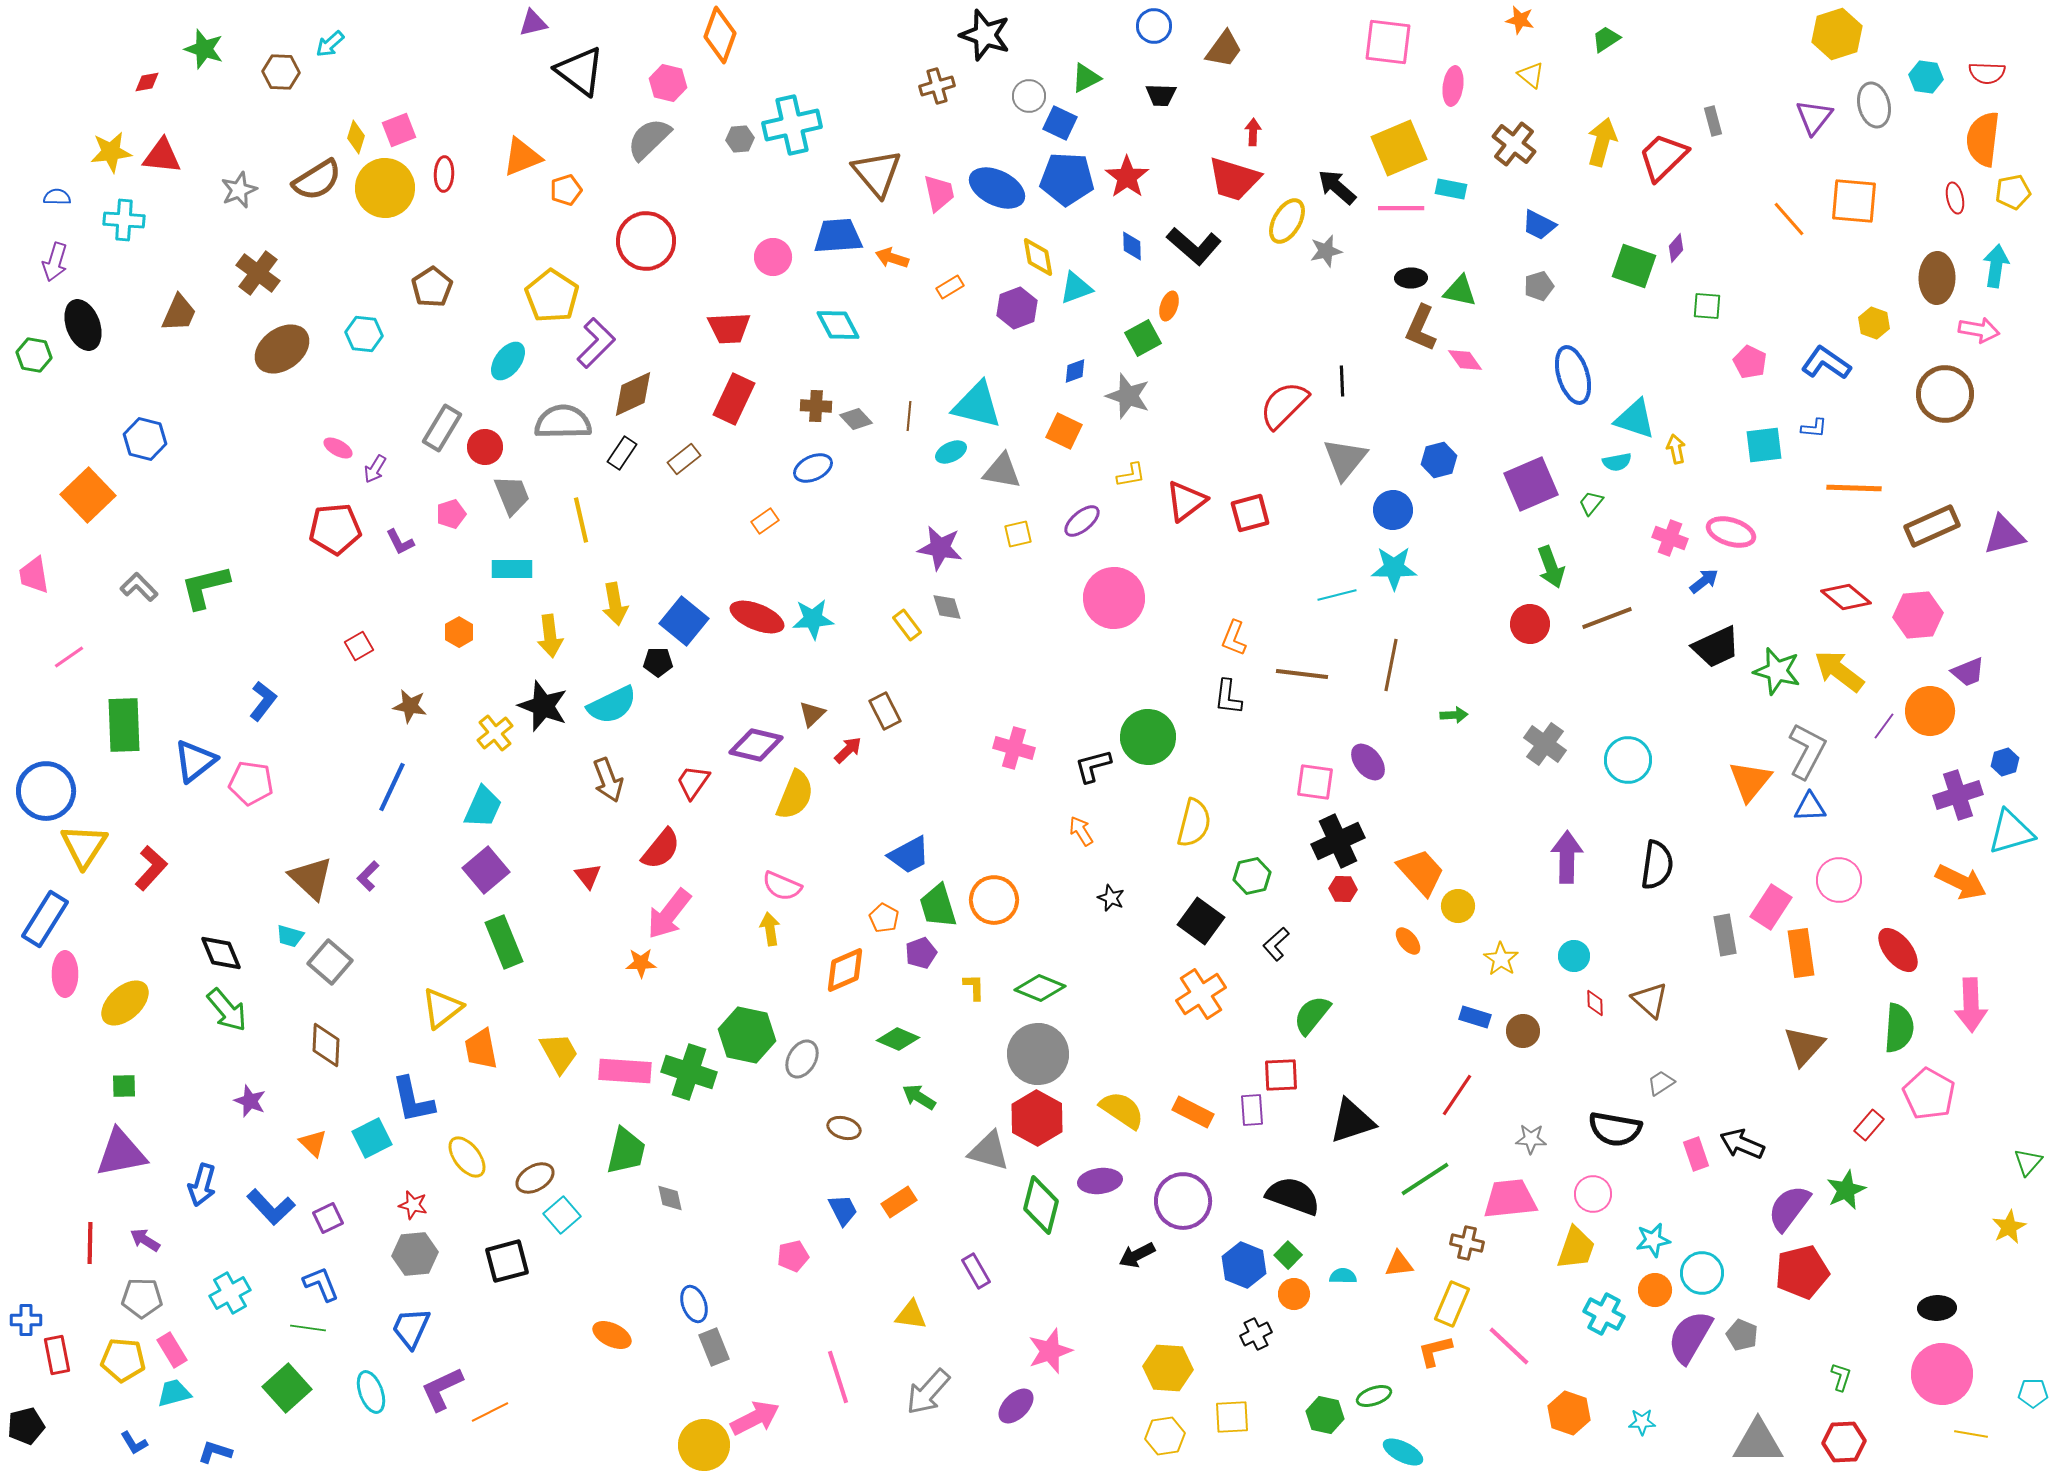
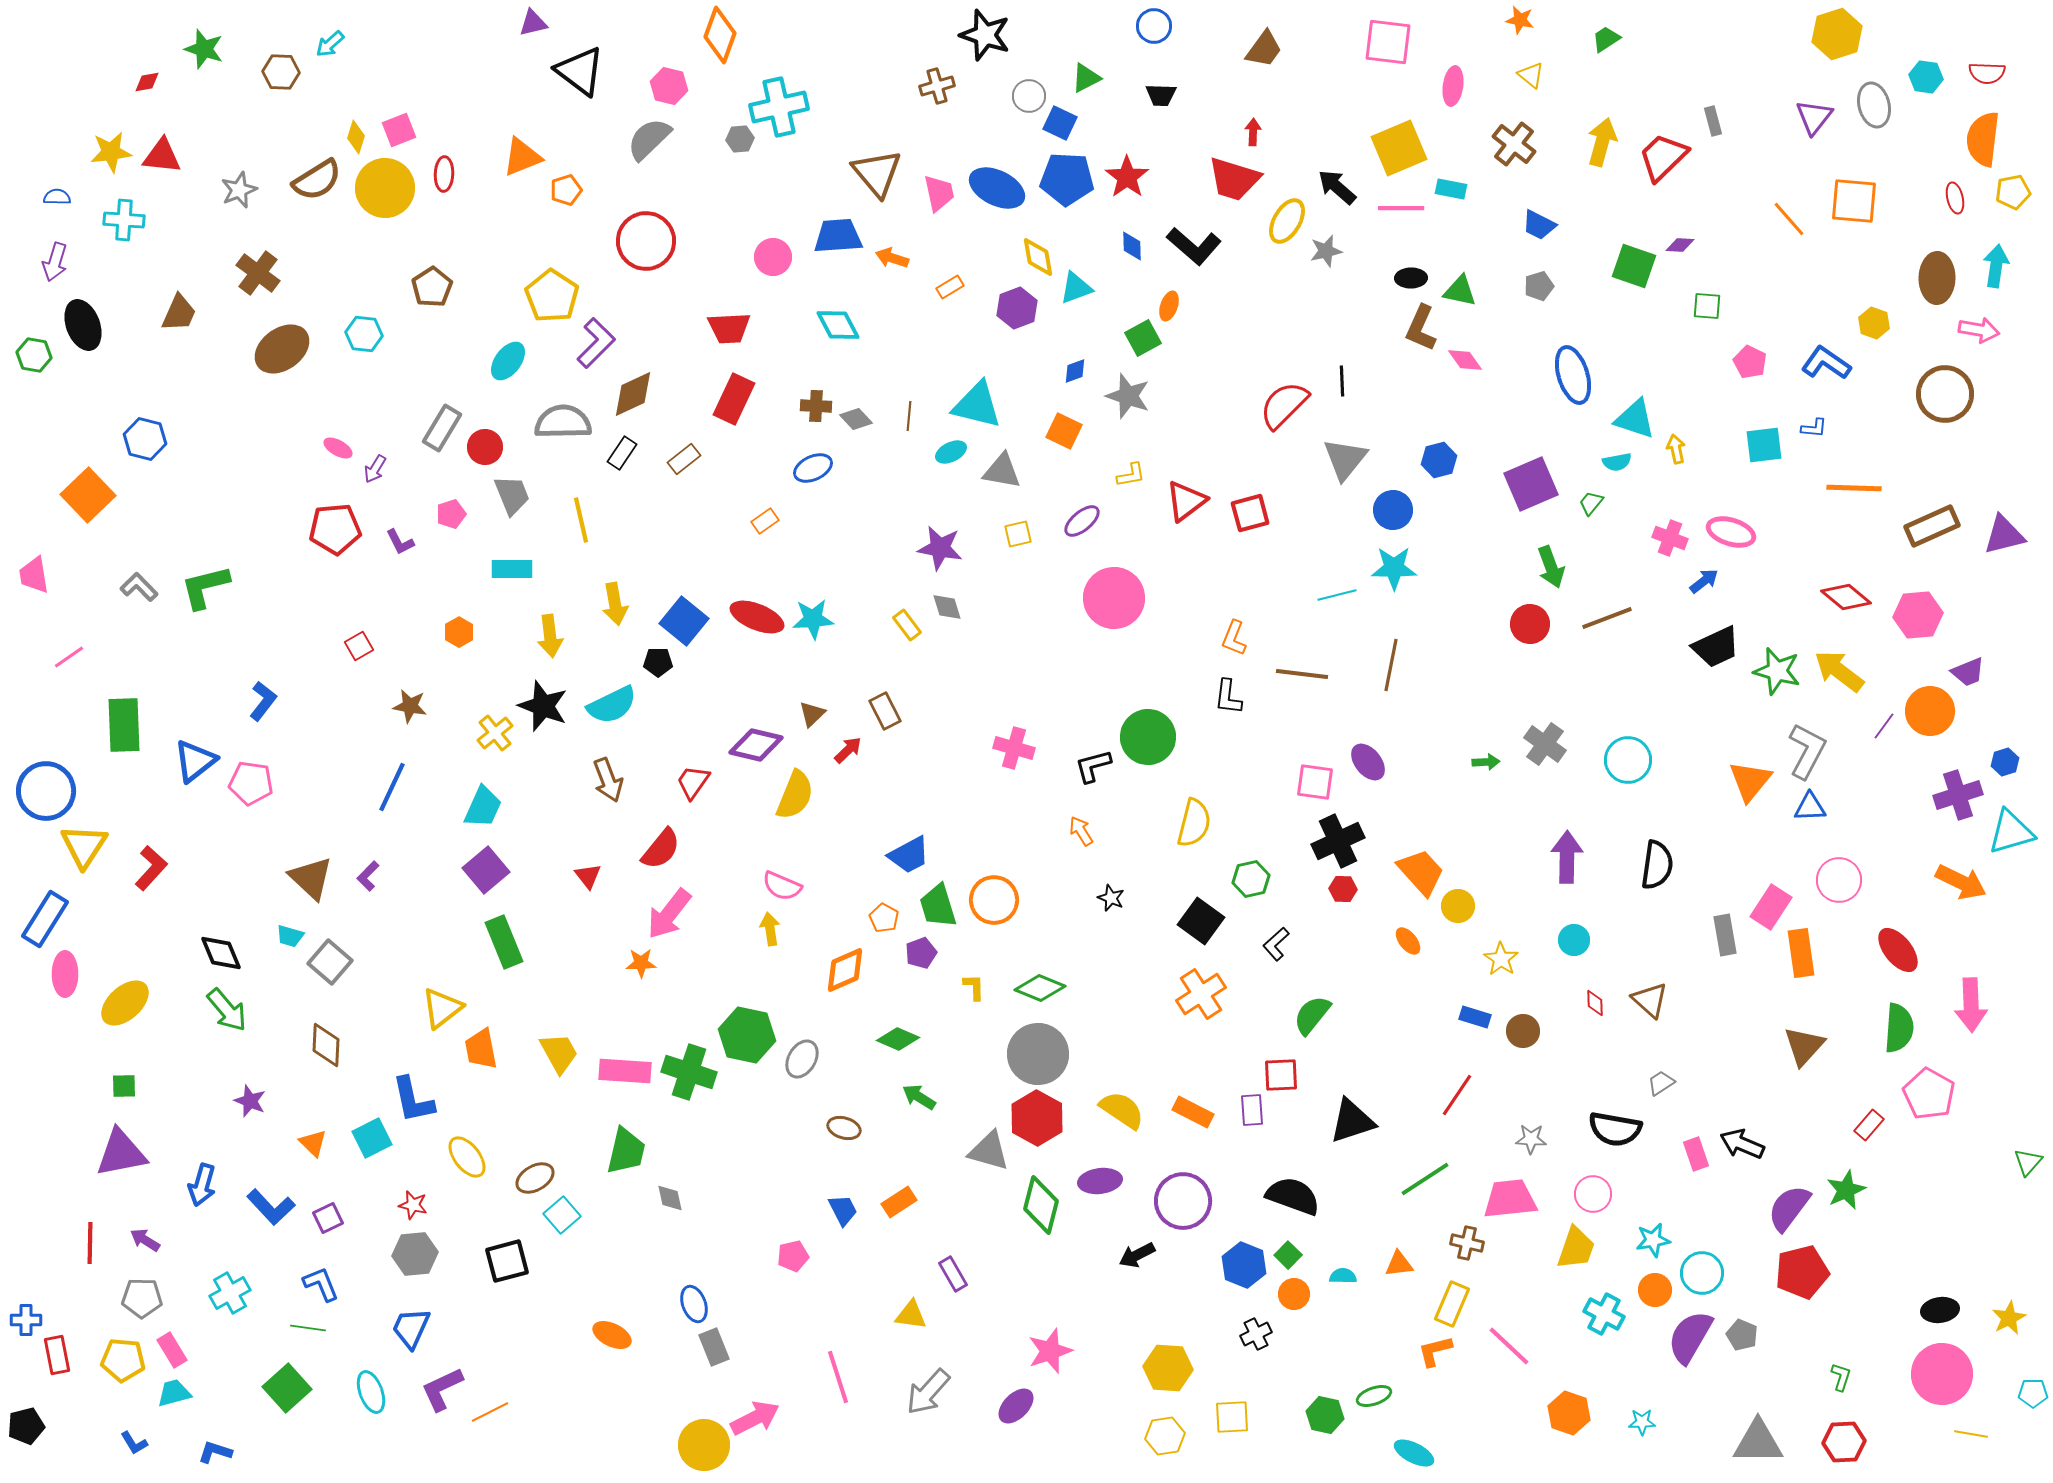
brown trapezoid at (1224, 49): moved 40 px right
pink hexagon at (668, 83): moved 1 px right, 3 px down
cyan cross at (792, 125): moved 13 px left, 18 px up
purple diamond at (1676, 248): moved 4 px right, 3 px up; rotated 52 degrees clockwise
green arrow at (1454, 715): moved 32 px right, 47 px down
green hexagon at (1252, 876): moved 1 px left, 3 px down
cyan circle at (1574, 956): moved 16 px up
yellow star at (2009, 1227): moved 91 px down
purple rectangle at (976, 1271): moved 23 px left, 3 px down
black ellipse at (1937, 1308): moved 3 px right, 2 px down; rotated 6 degrees counterclockwise
cyan ellipse at (1403, 1452): moved 11 px right, 1 px down
